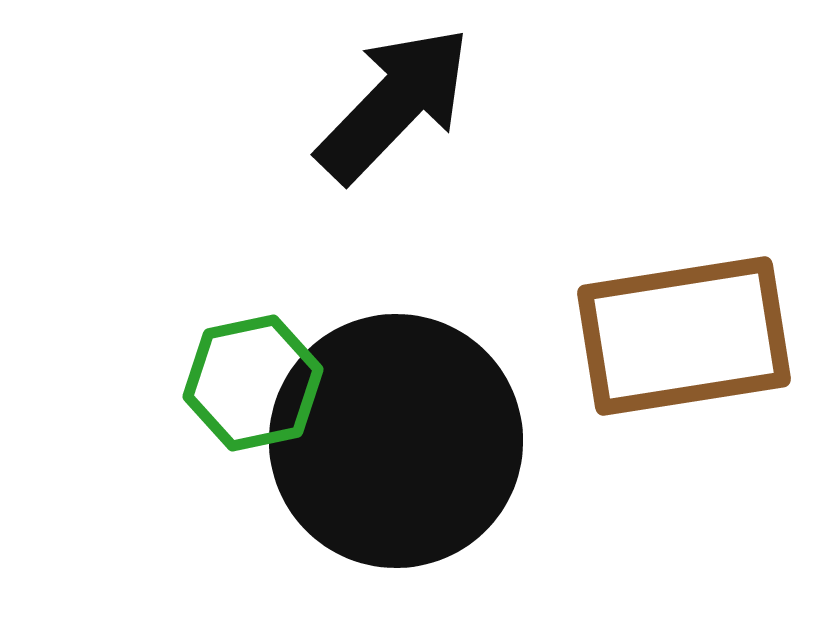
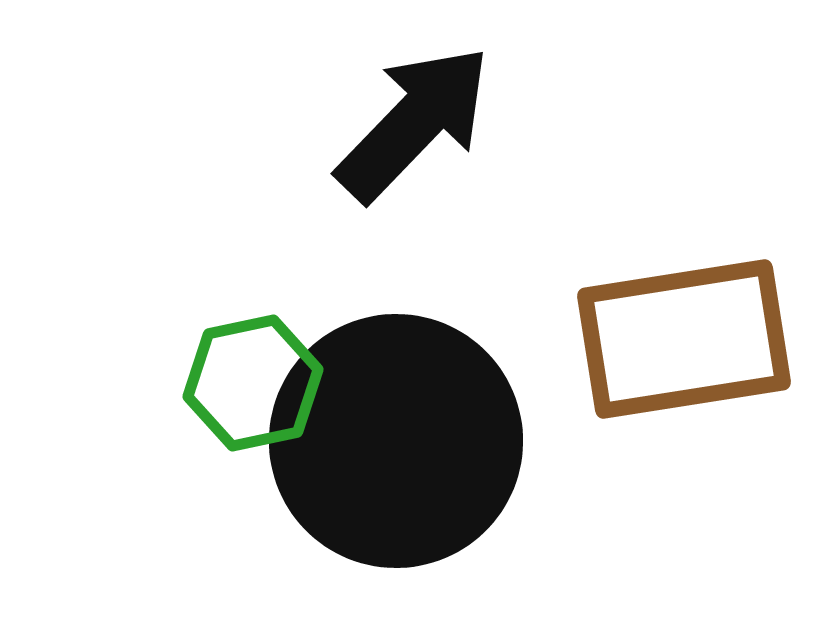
black arrow: moved 20 px right, 19 px down
brown rectangle: moved 3 px down
